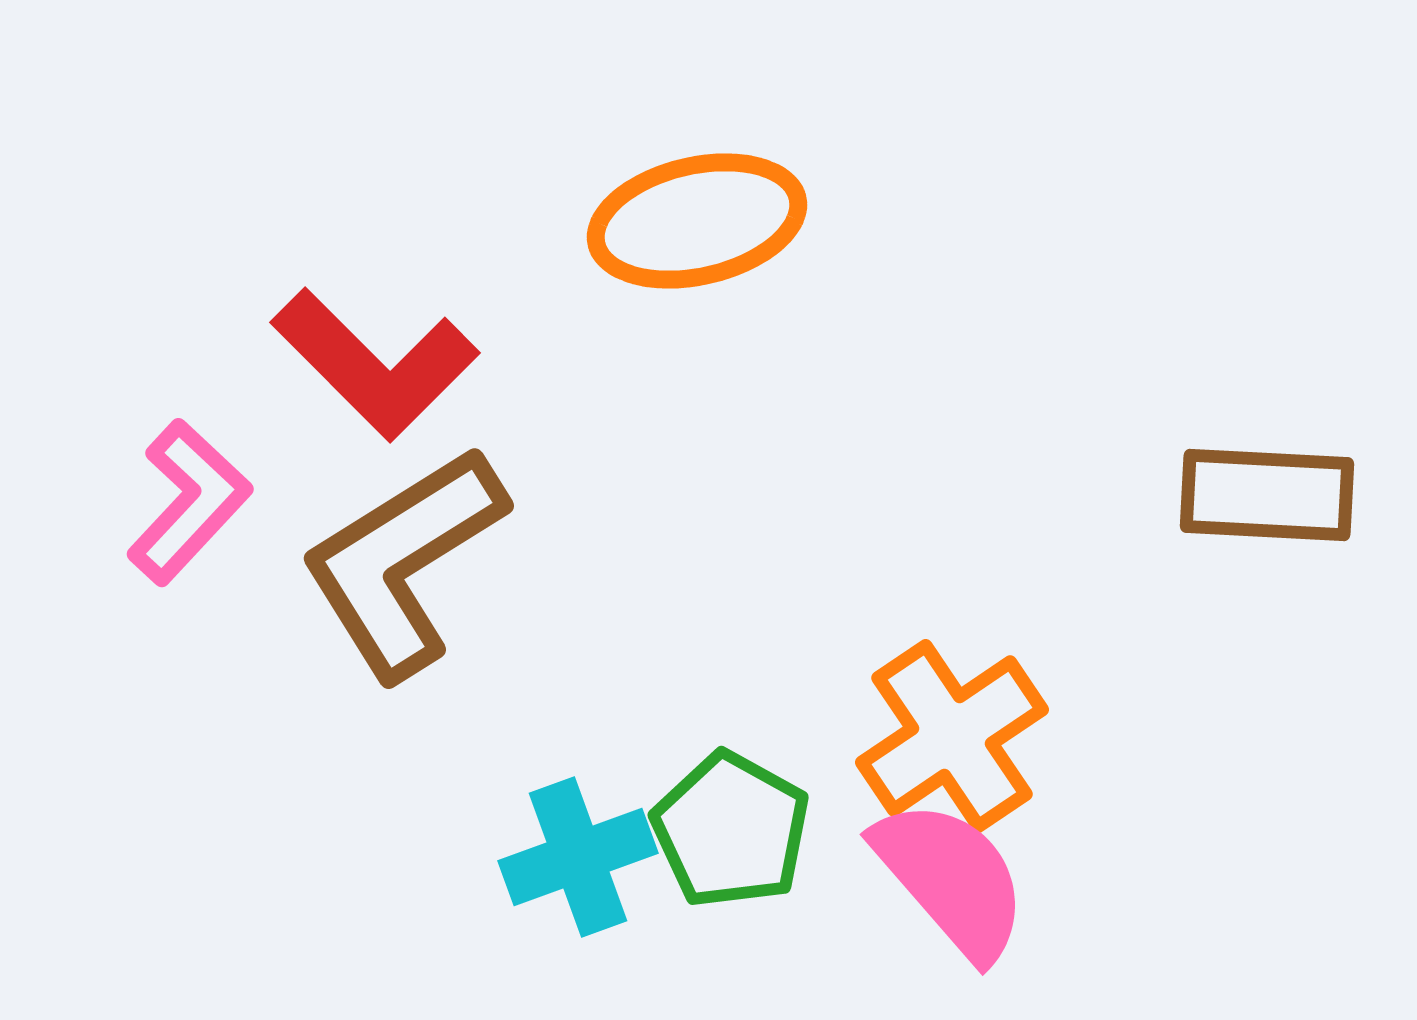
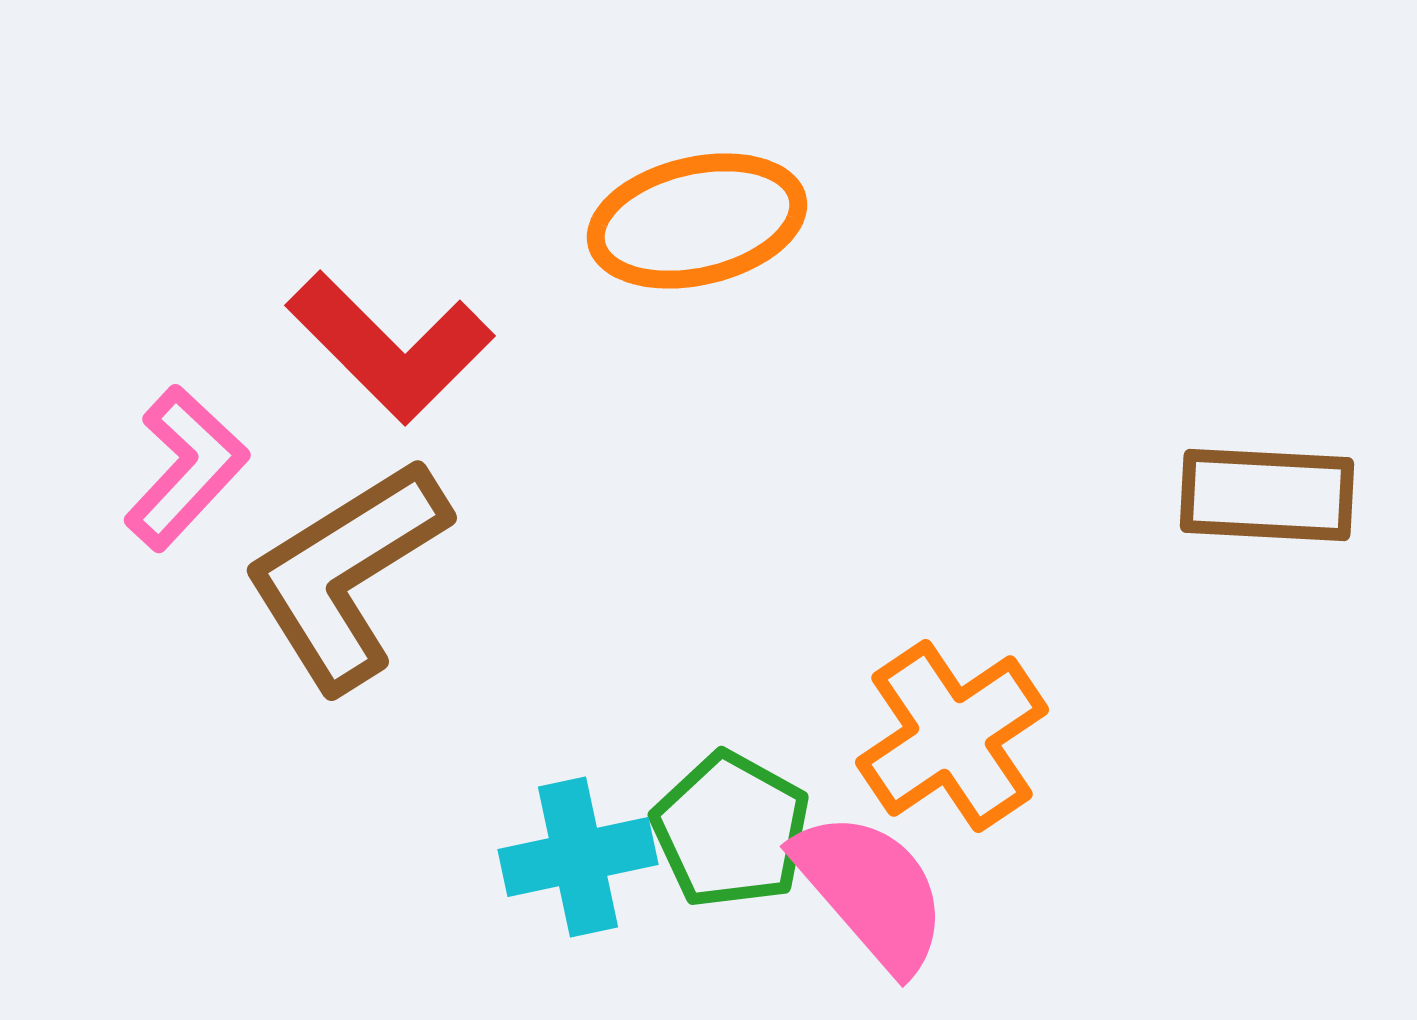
red L-shape: moved 15 px right, 17 px up
pink L-shape: moved 3 px left, 34 px up
brown L-shape: moved 57 px left, 12 px down
cyan cross: rotated 8 degrees clockwise
pink semicircle: moved 80 px left, 12 px down
